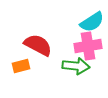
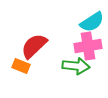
red semicircle: moved 4 px left, 1 px down; rotated 72 degrees counterclockwise
orange rectangle: rotated 36 degrees clockwise
